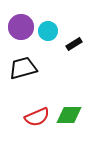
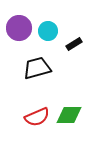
purple circle: moved 2 px left, 1 px down
black trapezoid: moved 14 px right
